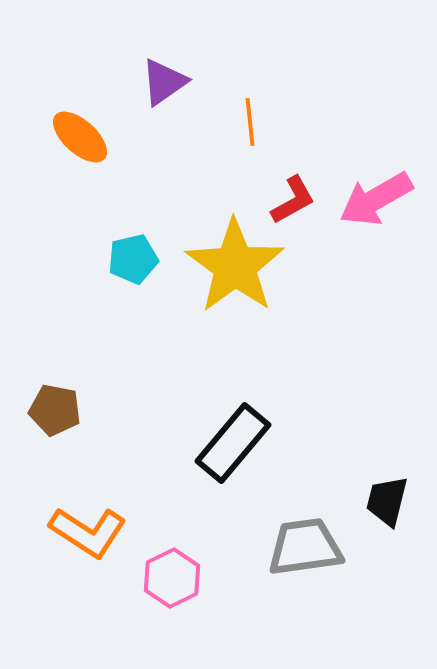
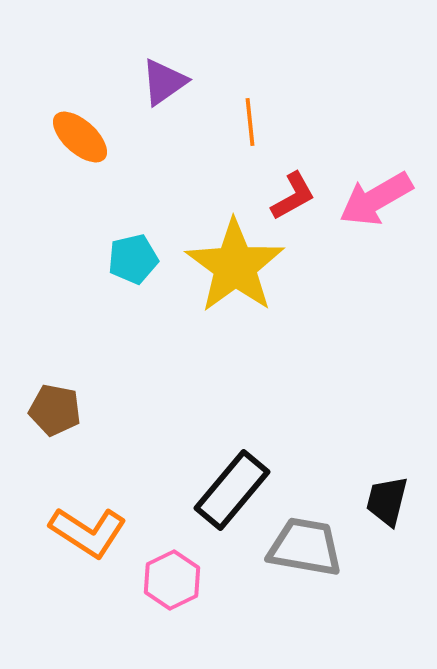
red L-shape: moved 4 px up
black rectangle: moved 1 px left, 47 px down
gray trapezoid: rotated 18 degrees clockwise
pink hexagon: moved 2 px down
